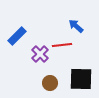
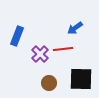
blue arrow: moved 1 px left, 2 px down; rotated 77 degrees counterclockwise
blue rectangle: rotated 24 degrees counterclockwise
red line: moved 1 px right, 4 px down
brown circle: moved 1 px left
